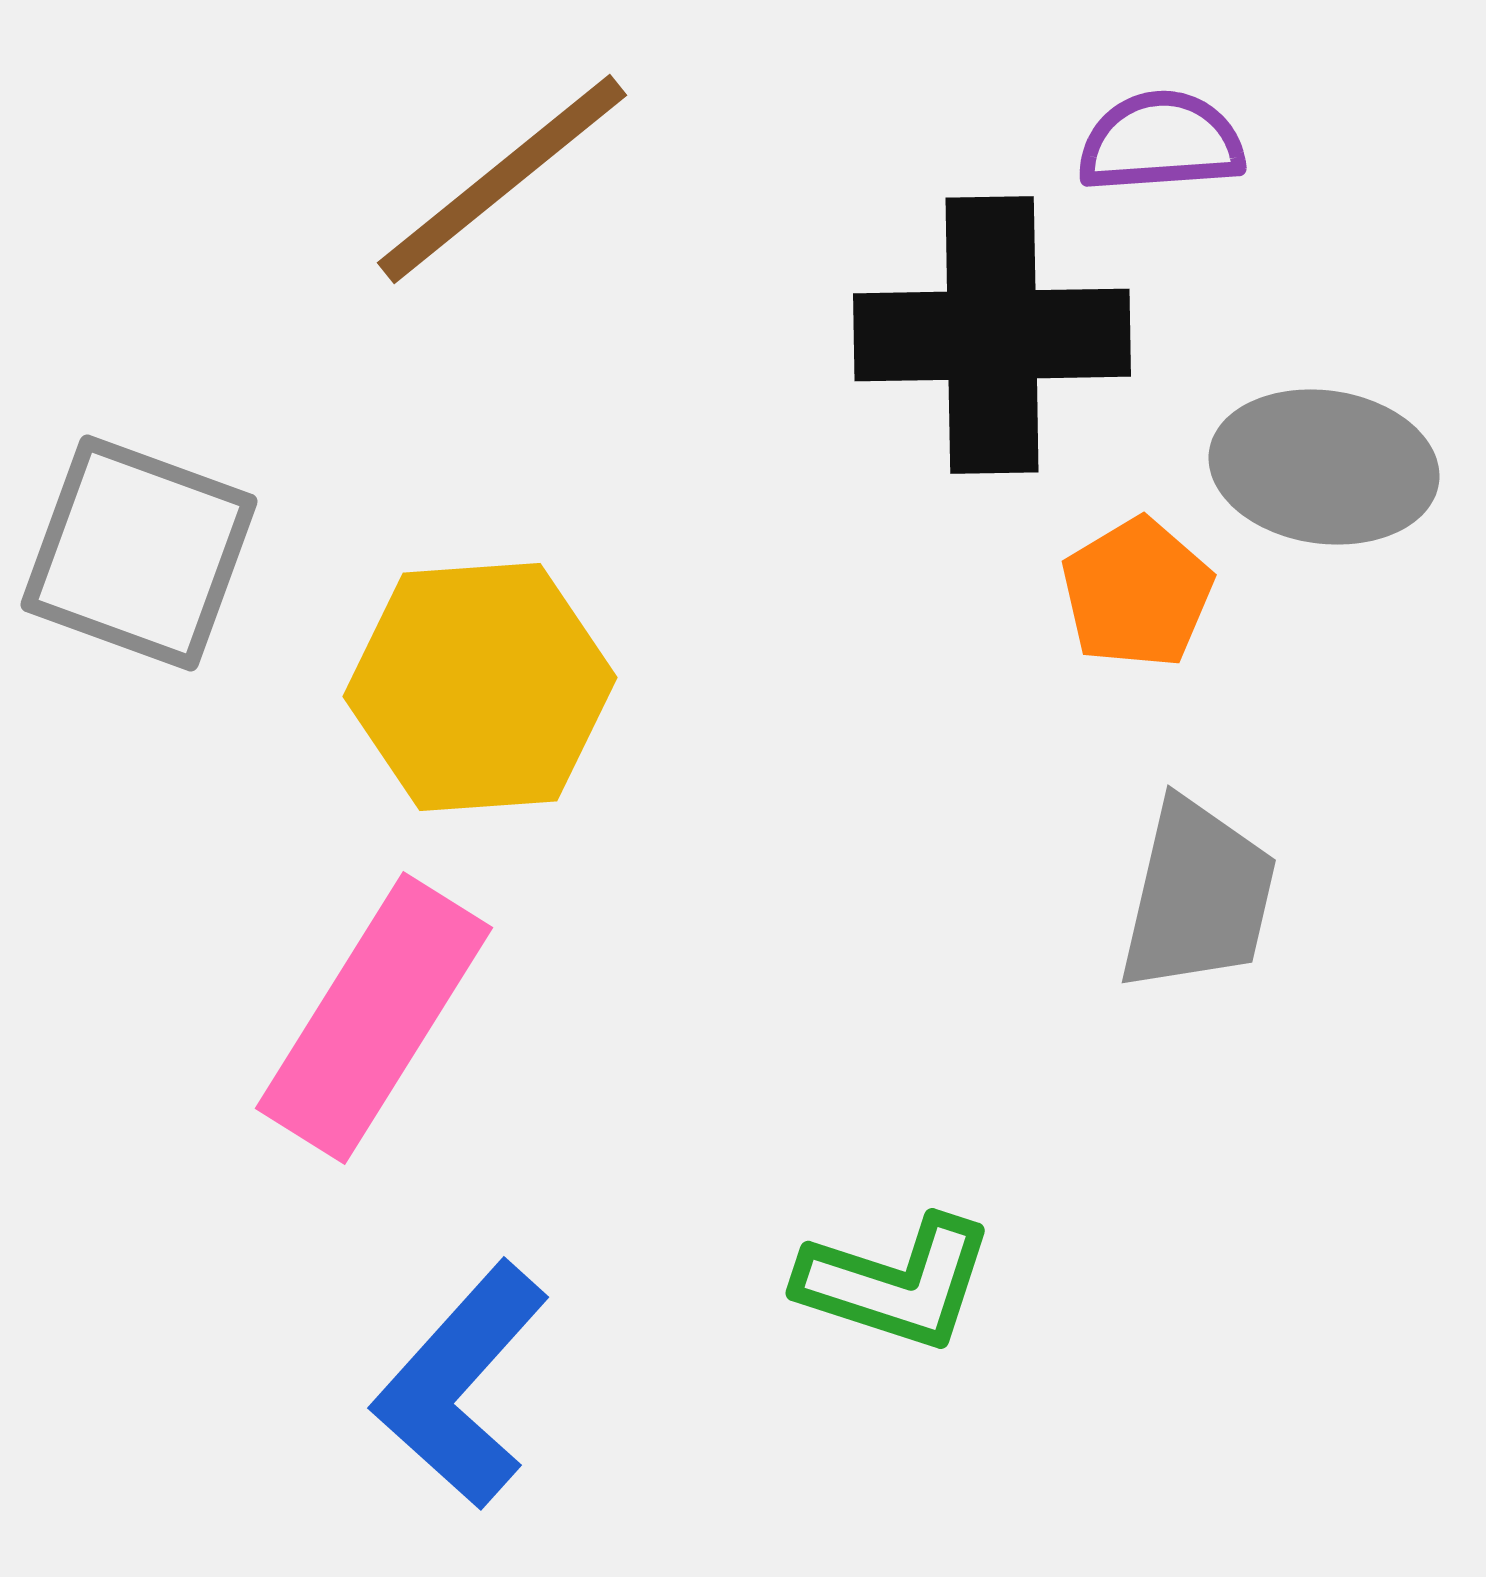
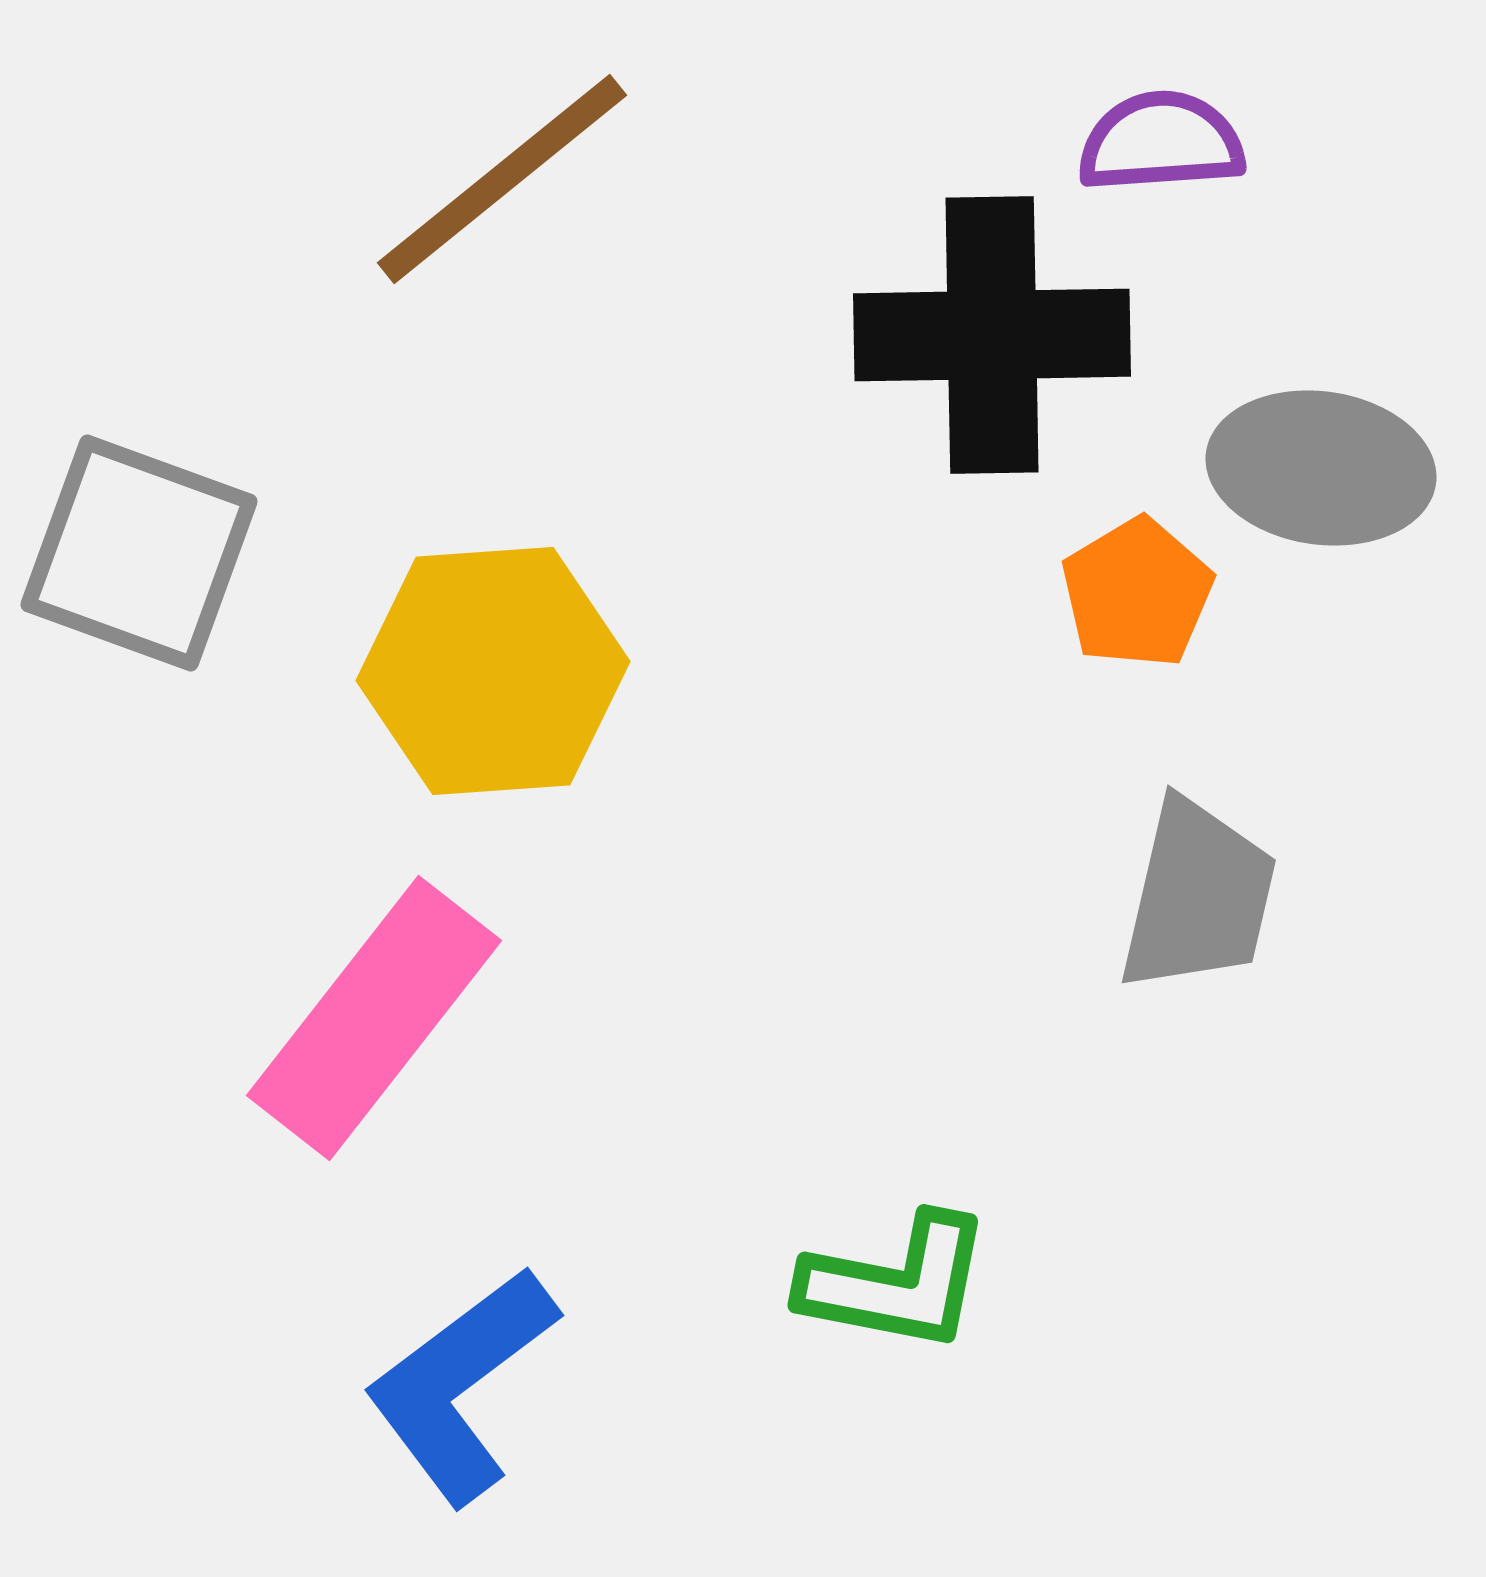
gray ellipse: moved 3 px left, 1 px down
yellow hexagon: moved 13 px right, 16 px up
pink rectangle: rotated 6 degrees clockwise
green L-shape: rotated 7 degrees counterclockwise
blue L-shape: rotated 11 degrees clockwise
